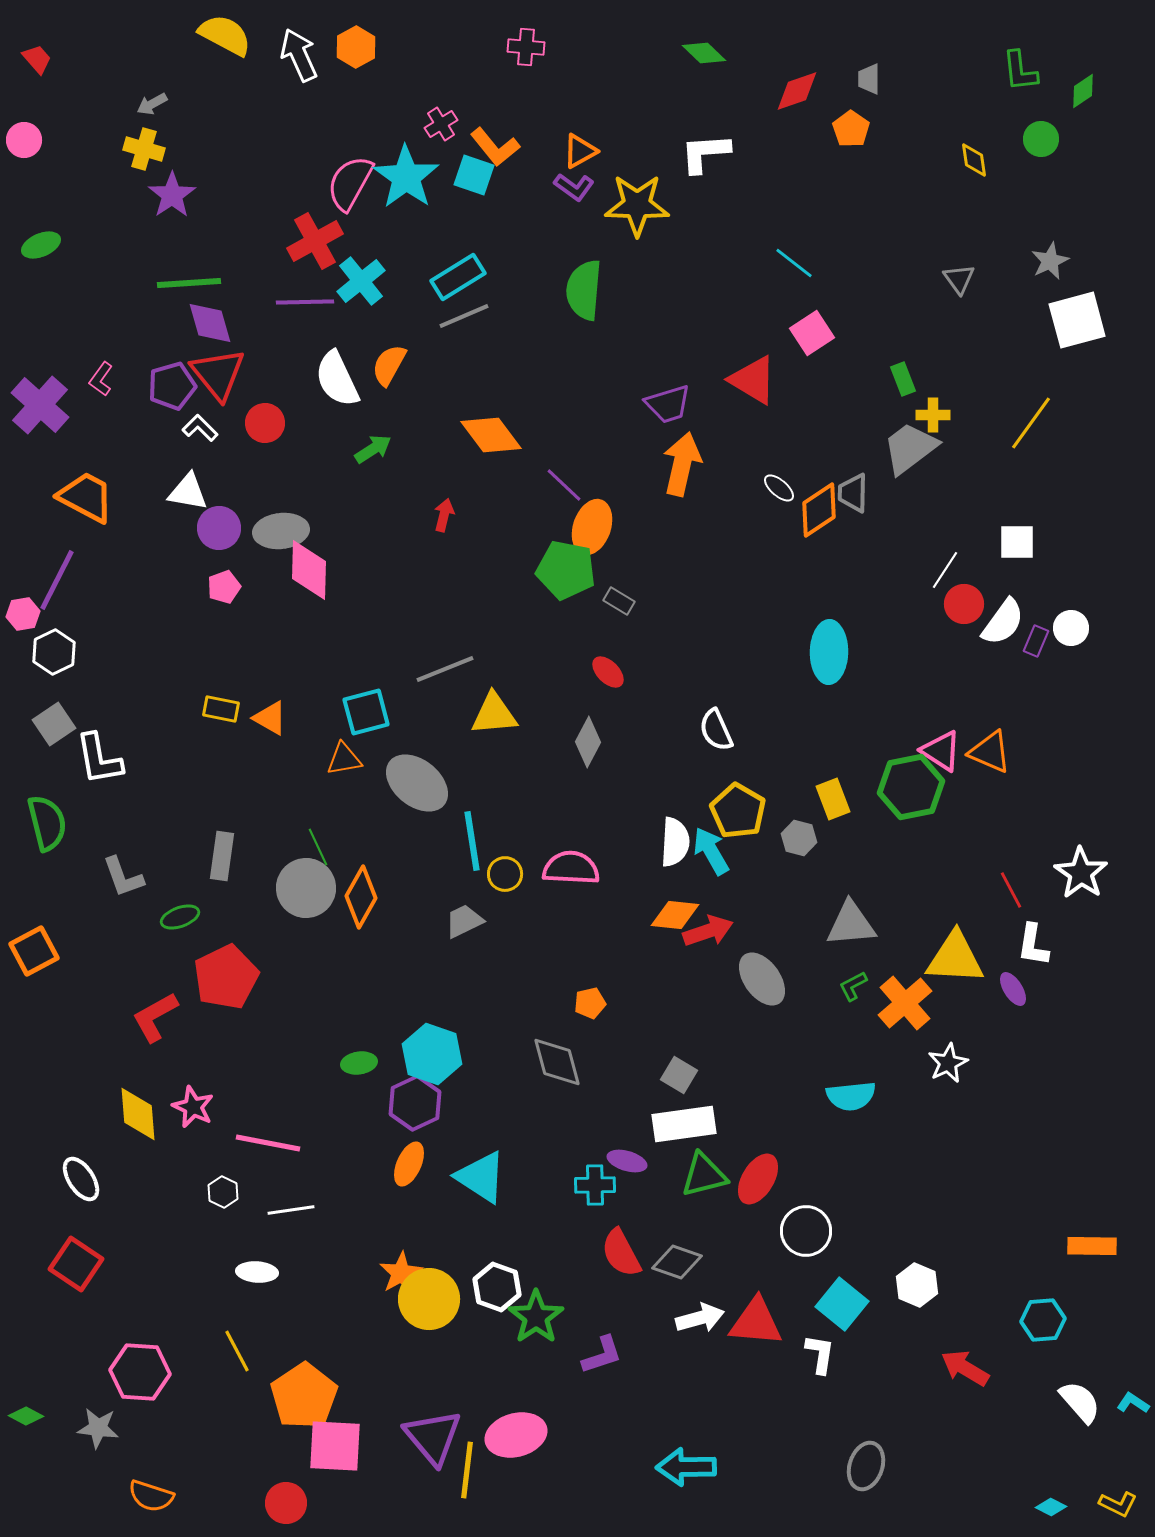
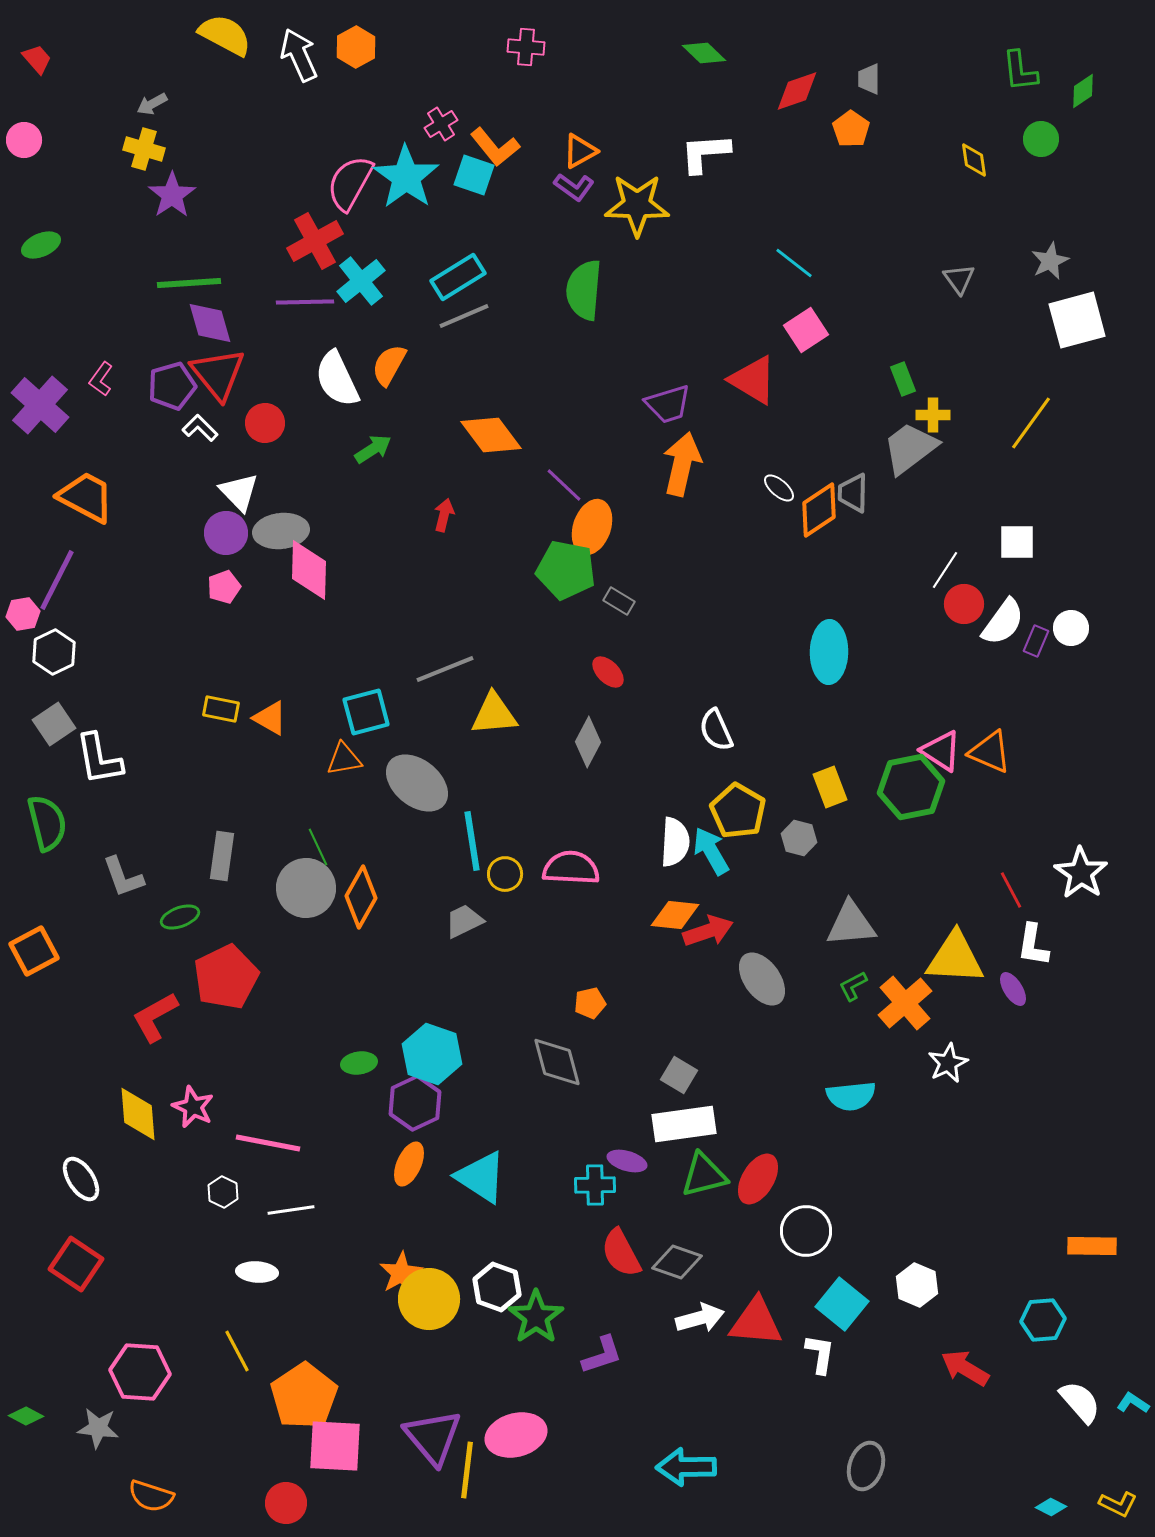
pink square at (812, 333): moved 6 px left, 3 px up
white triangle at (188, 492): moved 51 px right; rotated 36 degrees clockwise
purple circle at (219, 528): moved 7 px right, 5 px down
yellow rectangle at (833, 799): moved 3 px left, 12 px up
